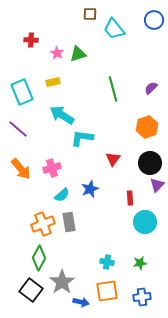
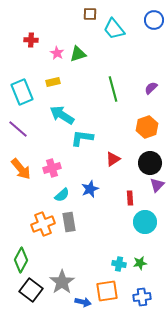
red triangle: rotated 21 degrees clockwise
green diamond: moved 18 px left, 2 px down
cyan cross: moved 12 px right, 2 px down
blue arrow: moved 2 px right
